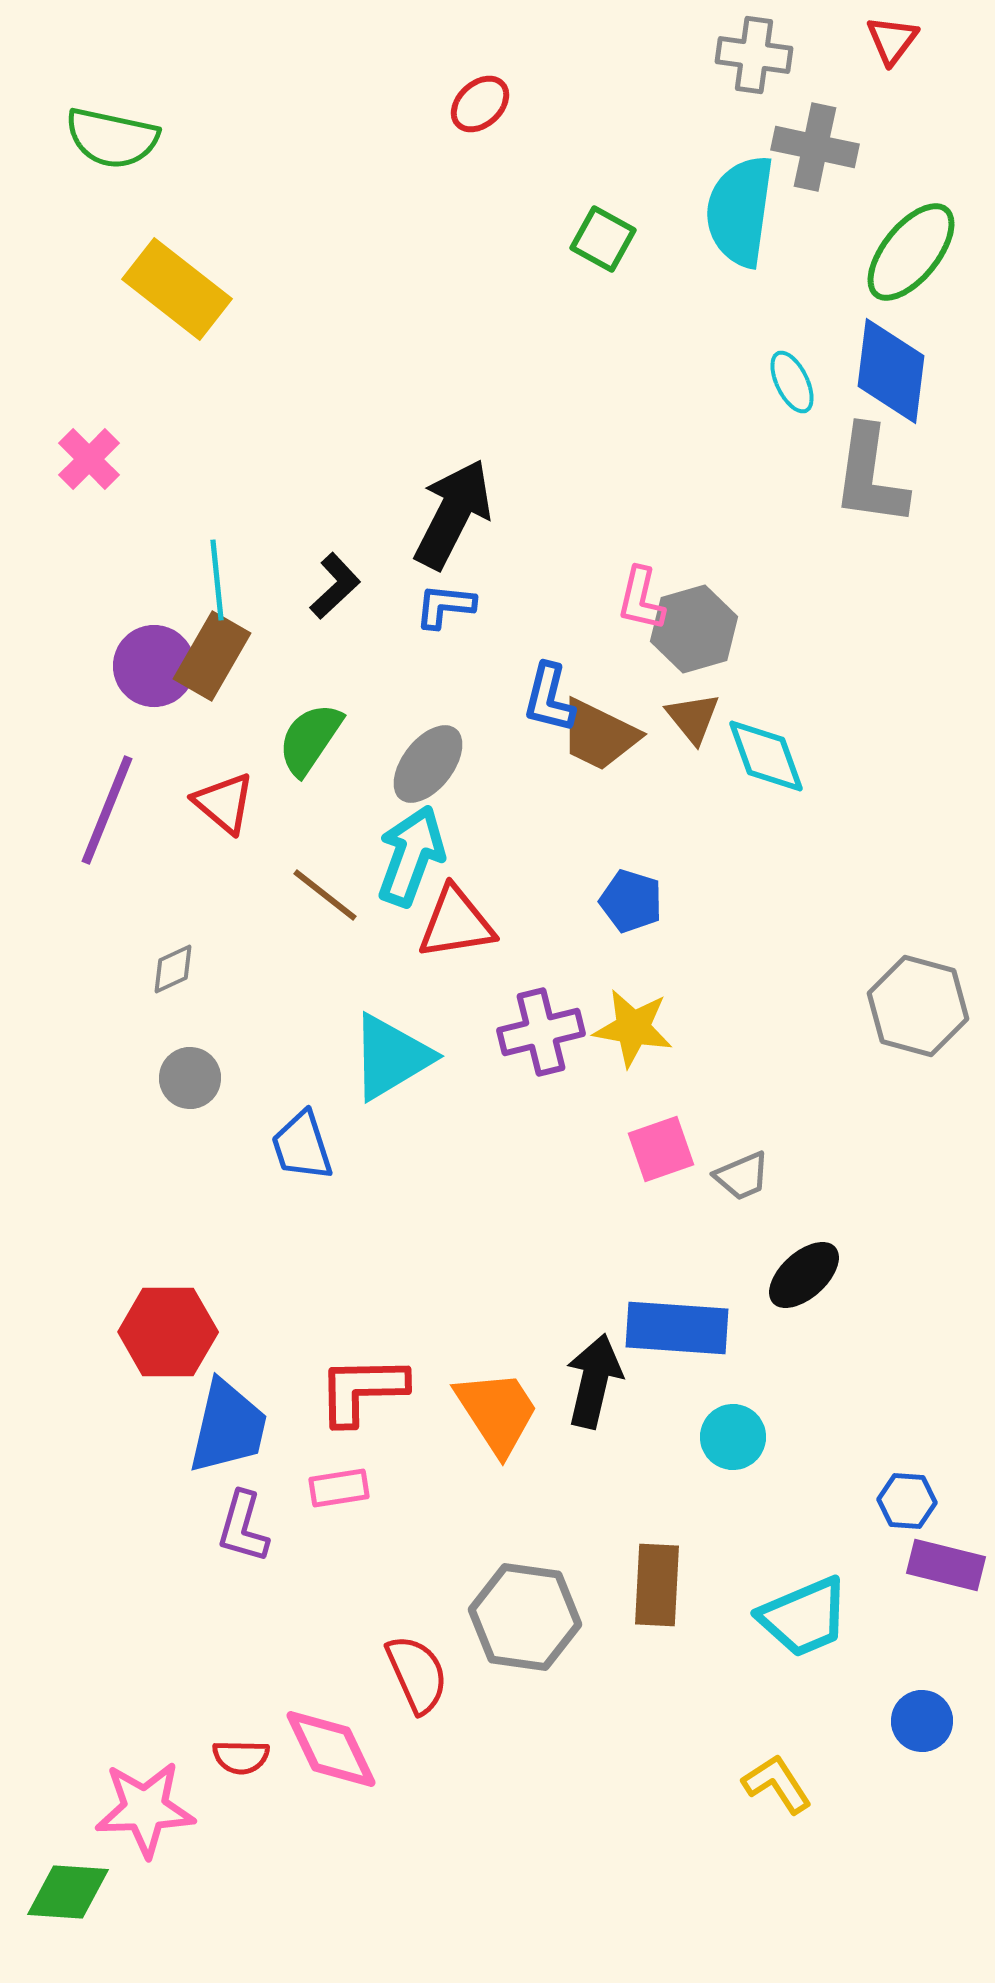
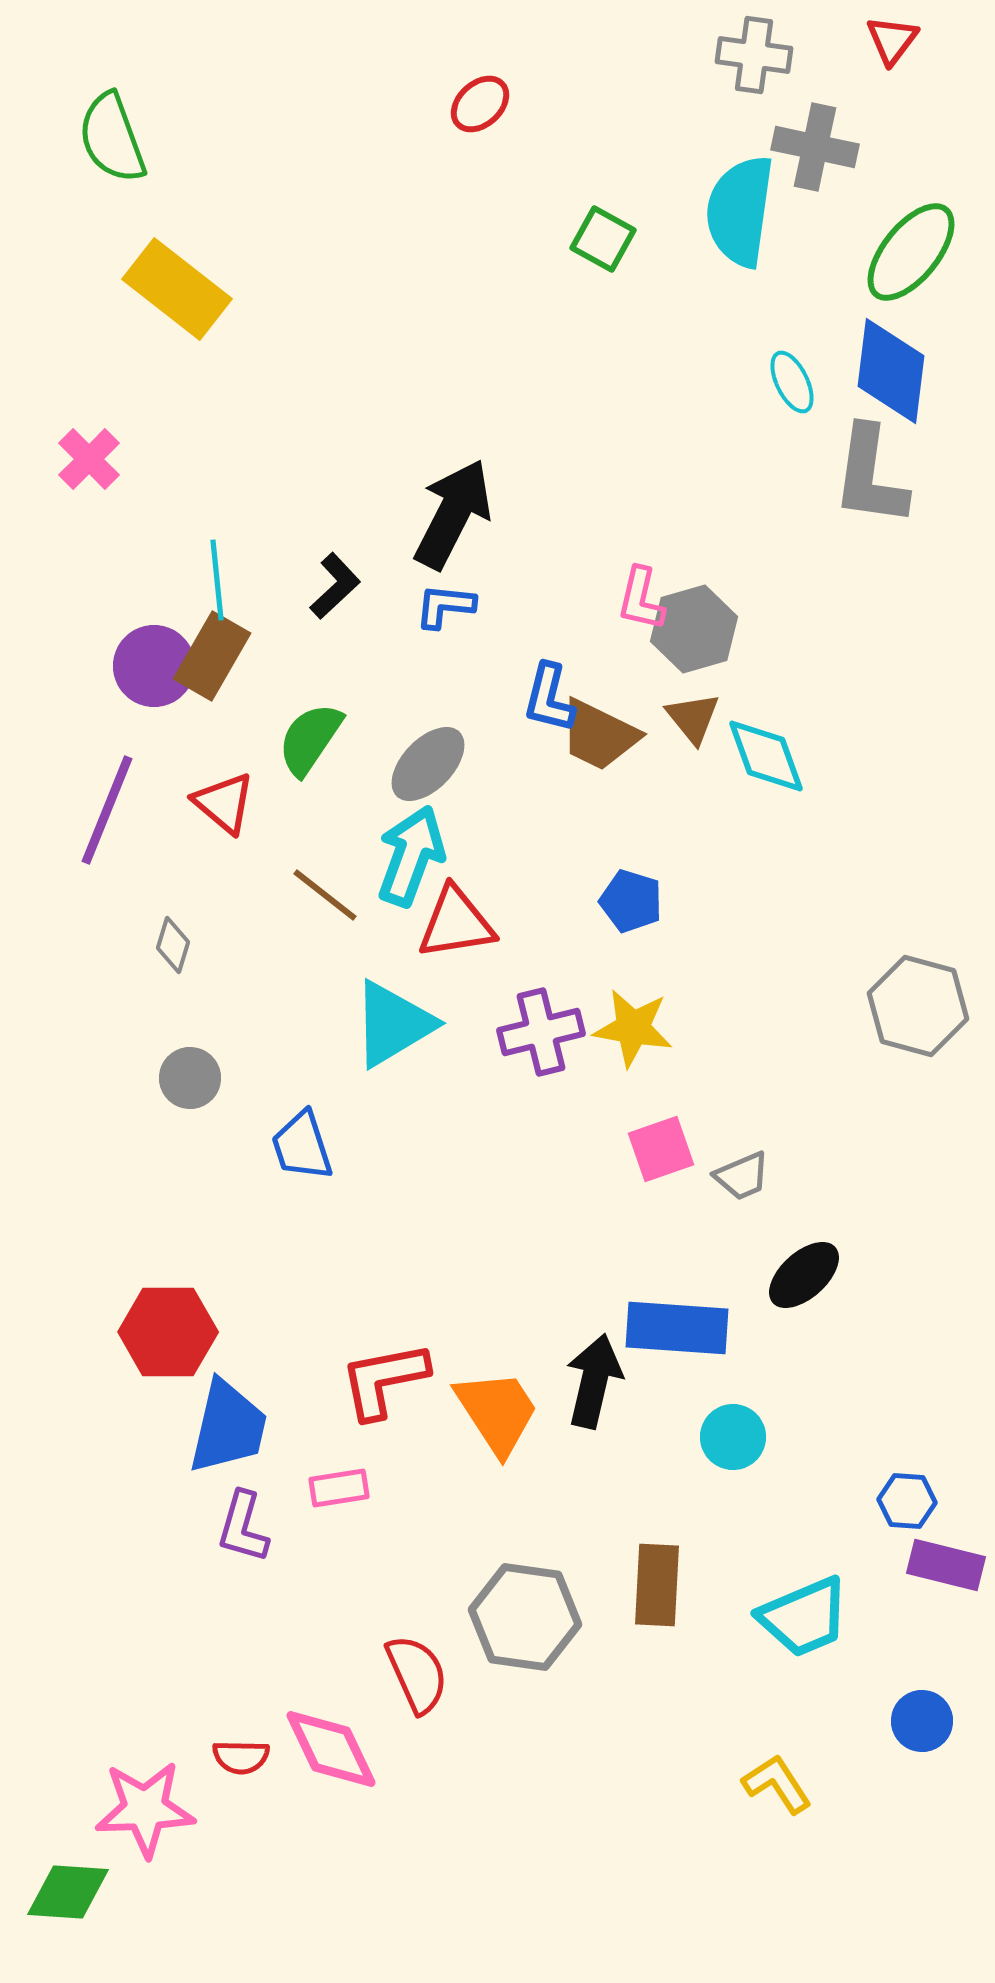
green semicircle at (112, 138): rotated 58 degrees clockwise
gray ellipse at (428, 764): rotated 6 degrees clockwise
gray diamond at (173, 969): moved 24 px up; rotated 48 degrees counterclockwise
cyan triangle at (391, 1057): moved 2 px right, 33 px up
red L-shape at (362, 1390): moved 22 px right, 10 px up; rotated 10 degrees counterclockwise
